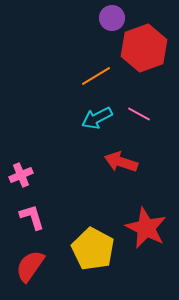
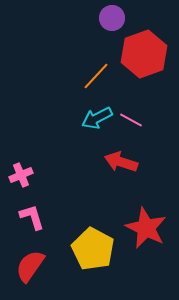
red hexagon: moved 6 px down
orange line: rotated 16 degrees counterclockwise
pink line: moved 8 px left, 6 px down
